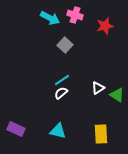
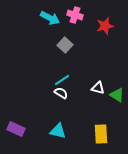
white triangle: rotated 48 degrees clockwise
white semicircle: rotated 72 degrees clockwise
